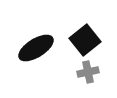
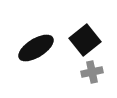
gray cross: moved 4 px right
